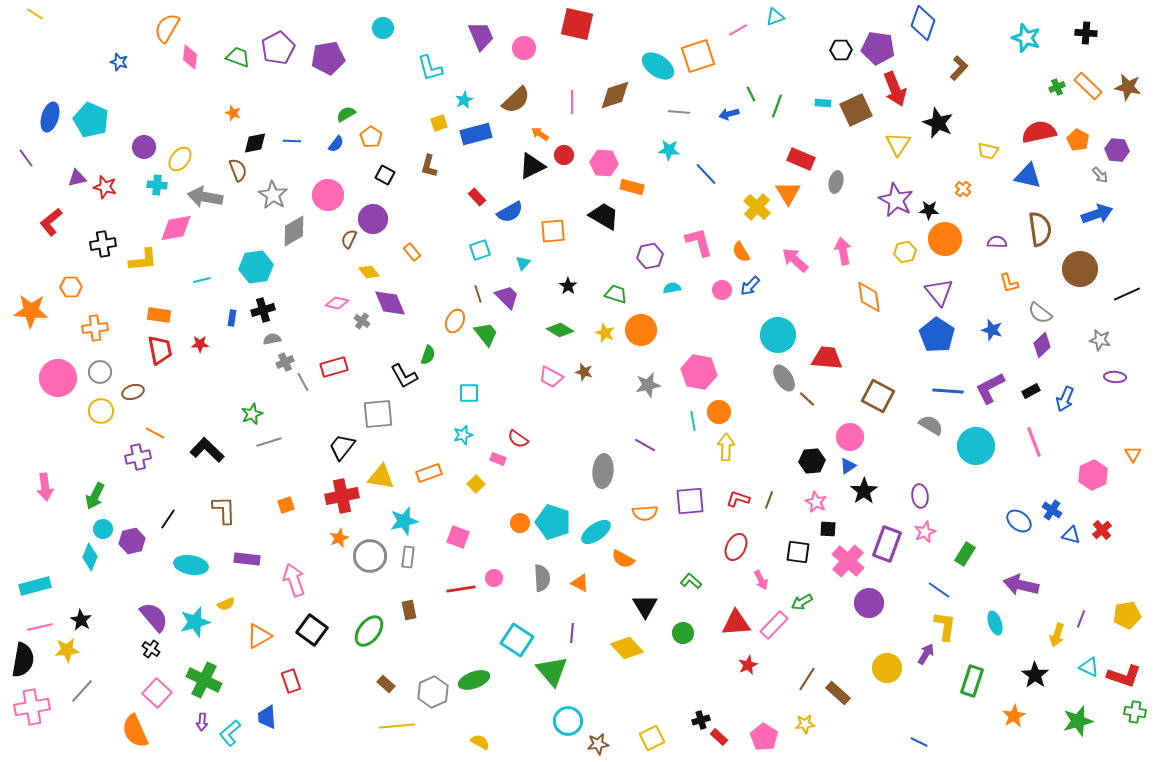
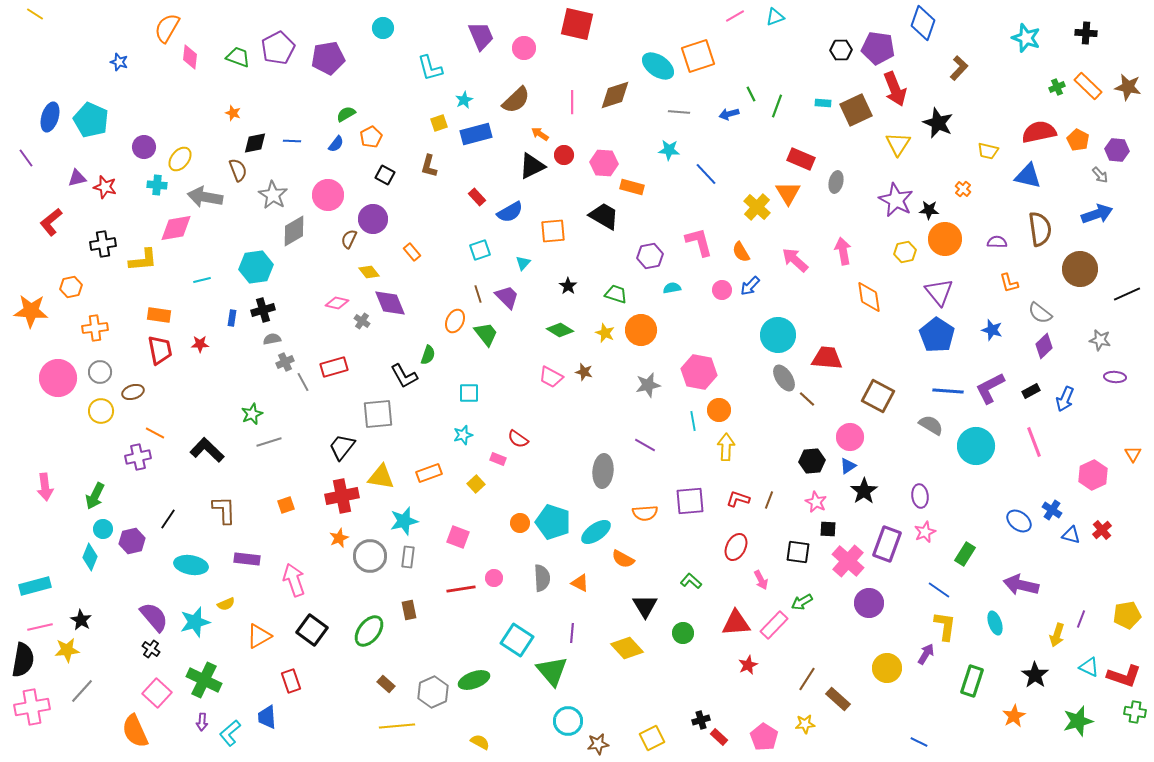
pink line at (738, 30): moved 3 px left, 14 px up
orange pentagon at (371, 137): rotated 10 degrees clockwise
orange hexagon at (71, 287): rotated 10 degrees counterclockwise
purple diamond at (1042, 345): moved 2 px right, 1 px down
orange circle at (719, 412): moved 2 px up
brown rectangle at (838, 693): moved 6 px down
